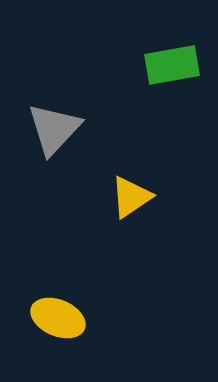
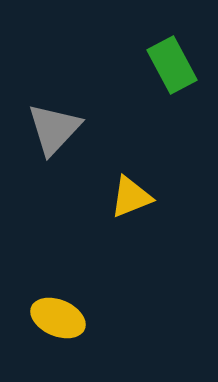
green rectangle: rotated 72 degrees clockwise
yellow triangle: rotated 12 degrees clockwise
